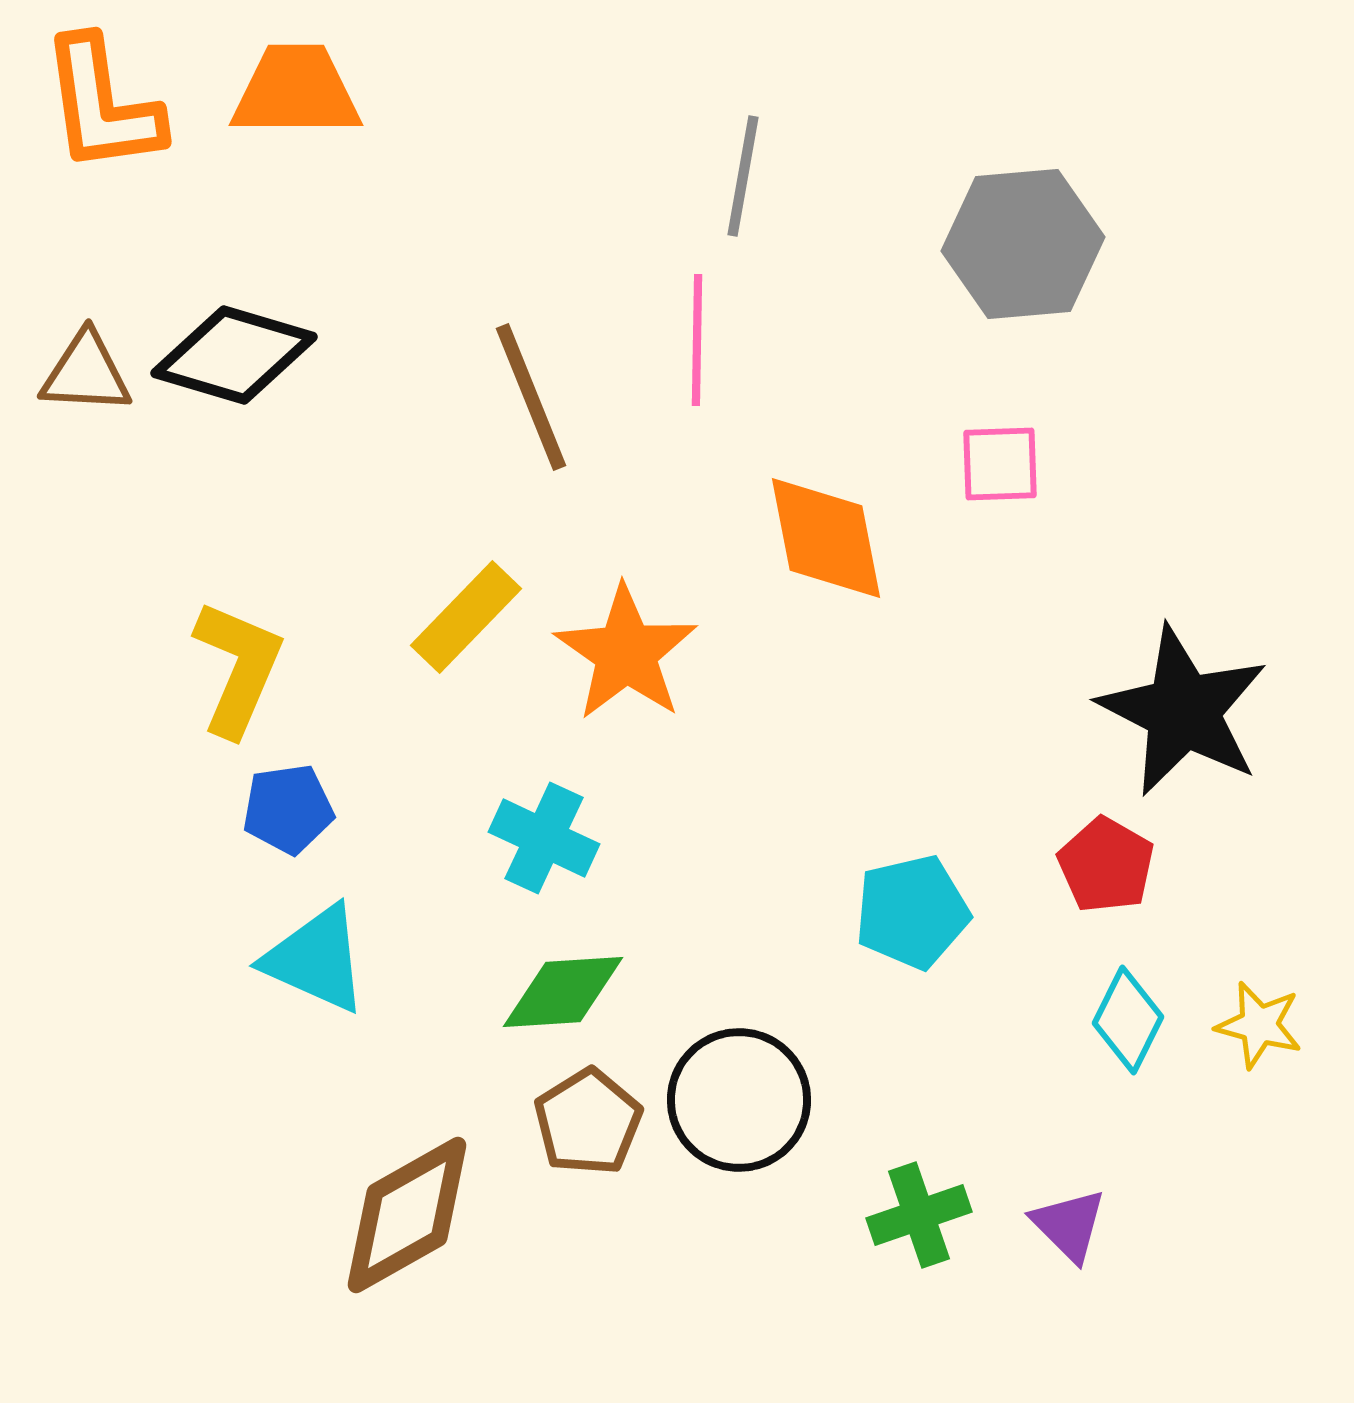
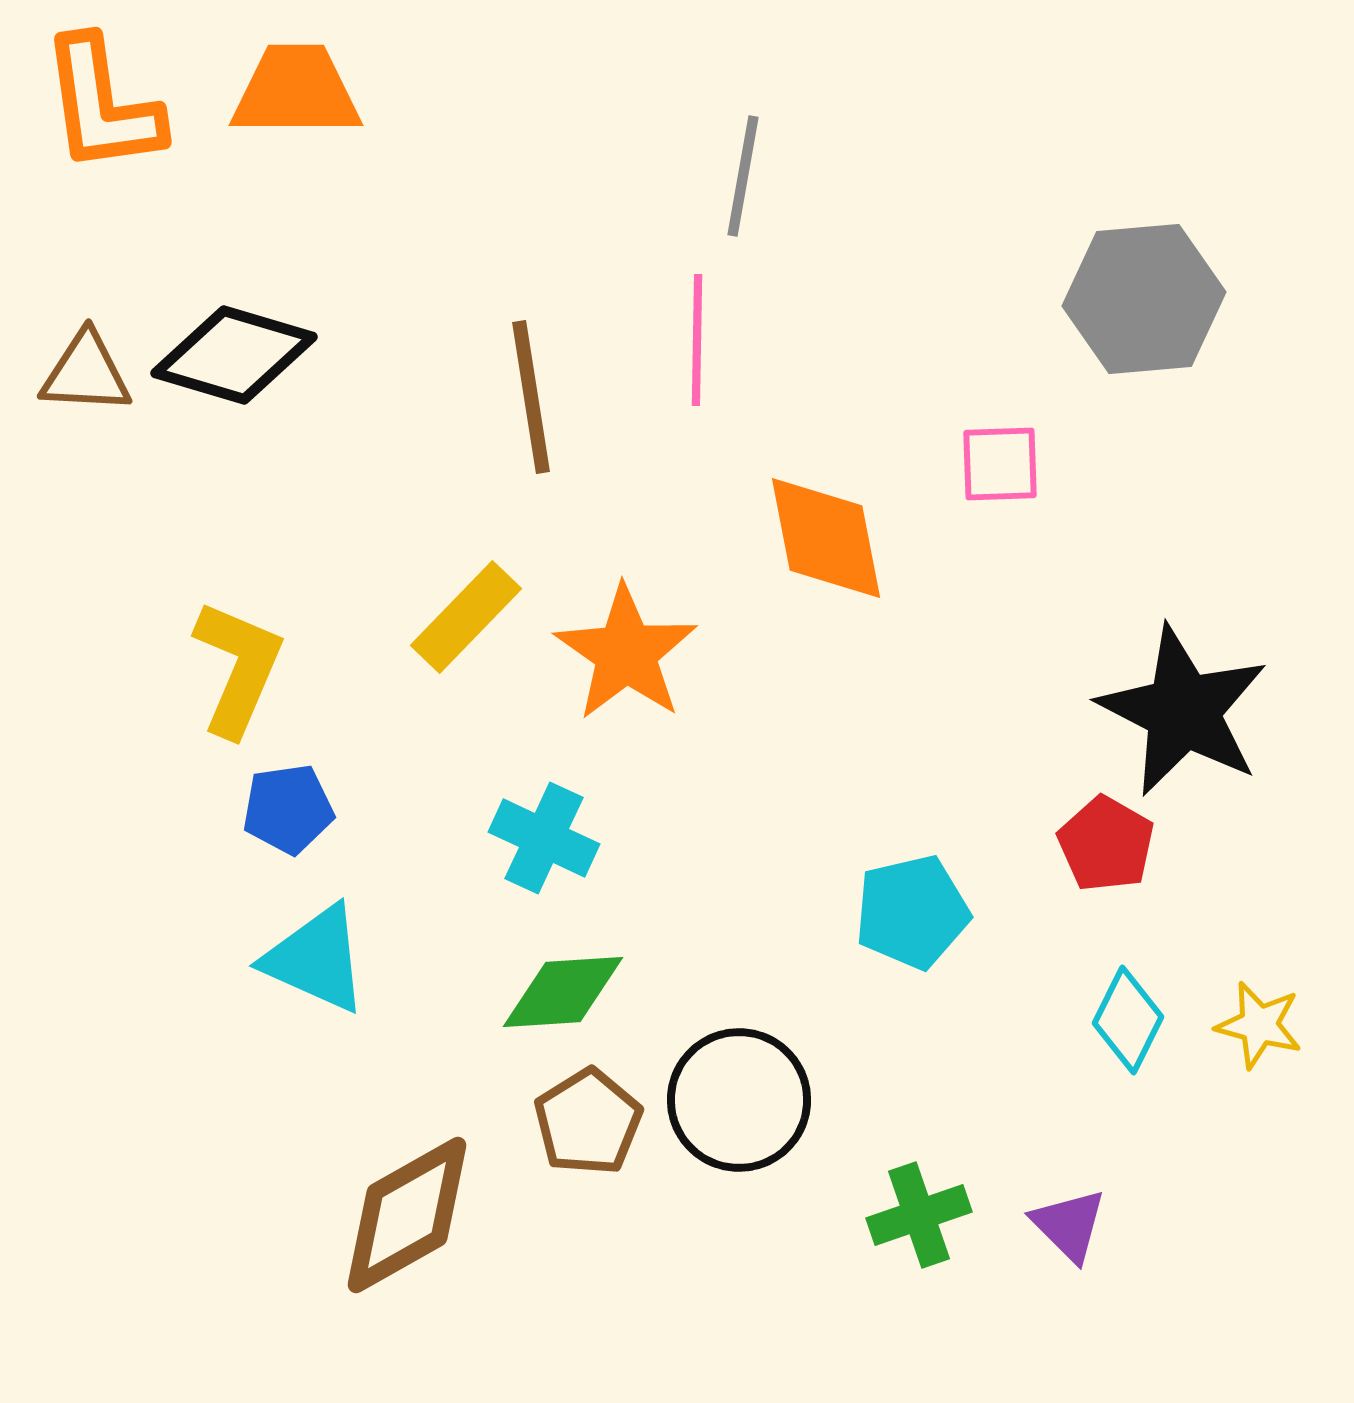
gray hexagon: moved 121 px right, 55 px down
brown line: rotated 13 degrees clockwise
red pentagon: moved 21 px up
